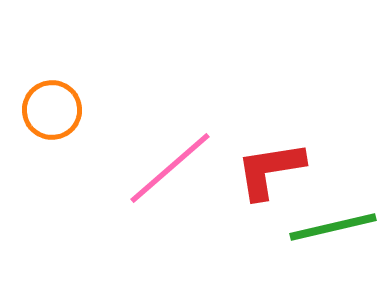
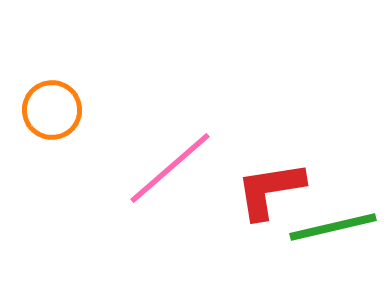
red L-shape: moved 20 px down
